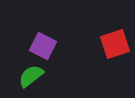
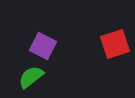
green semicircle: moved 1 px down
